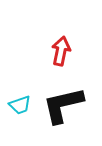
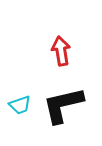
red arrow: rotated 20 degrees counterclockwise
